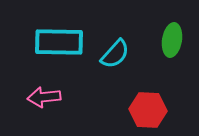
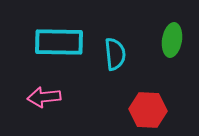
cyan semicircle: rotated 48 degrees counterclockwise
